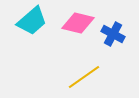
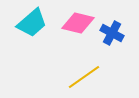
cyan trapezoid: moved 2 px down
blue cross: moved 1 px left, 1 px up
